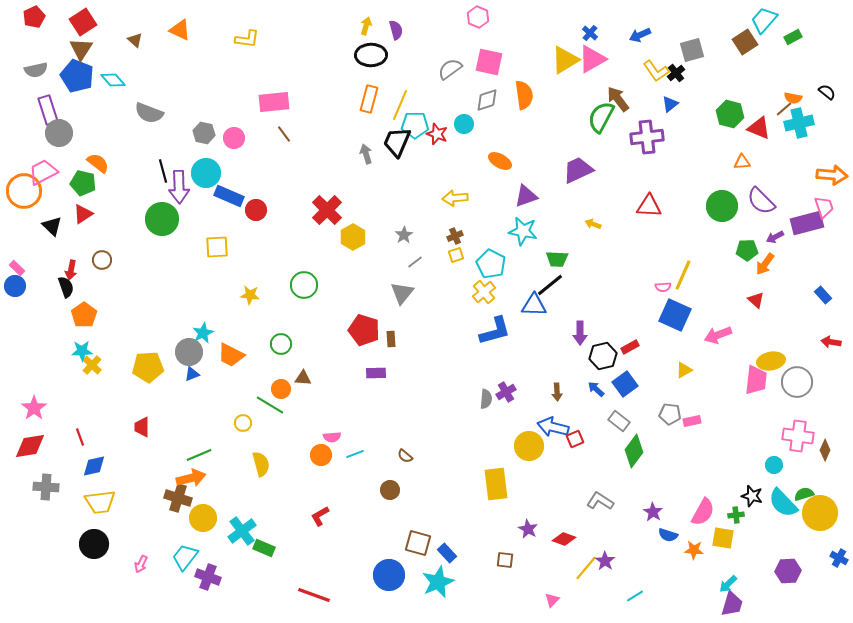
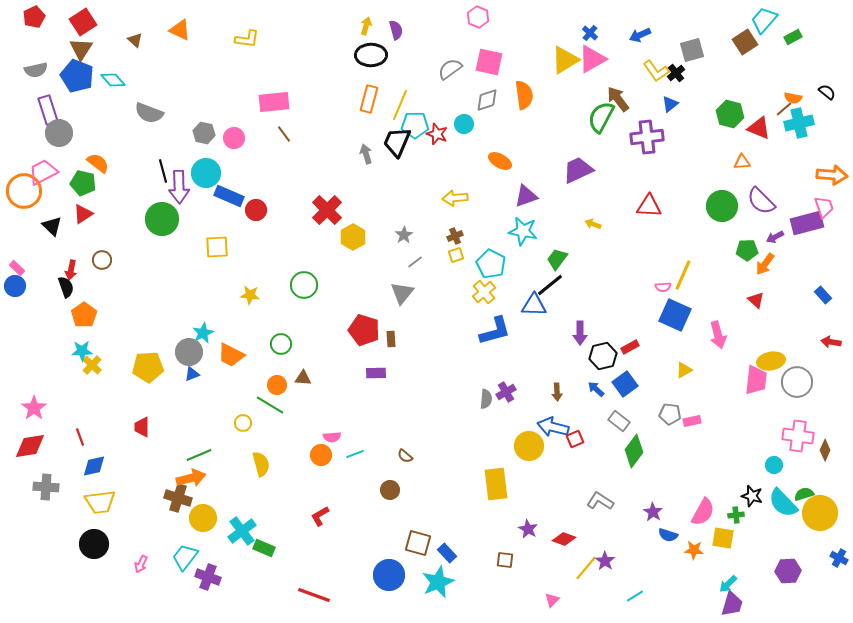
green trapezoid at (557, 259): rotated 125 degrees clockwise
pink arrow at (718, 335): rotated 84 degrees counterclockwise
orange circle at (281, 389): moved 4 px left, 4 px up
